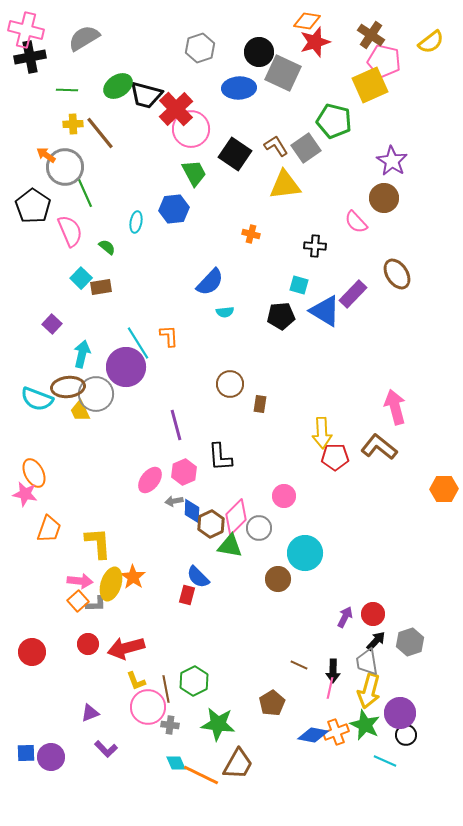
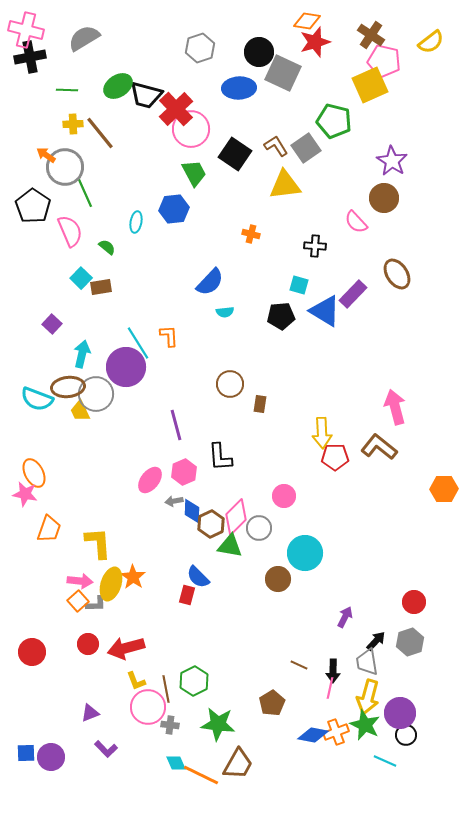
red circle at (373, 614): moved 41 px right, 12 px up
yellow arrow at (369, 691): moved 1 px left, 6 px down
